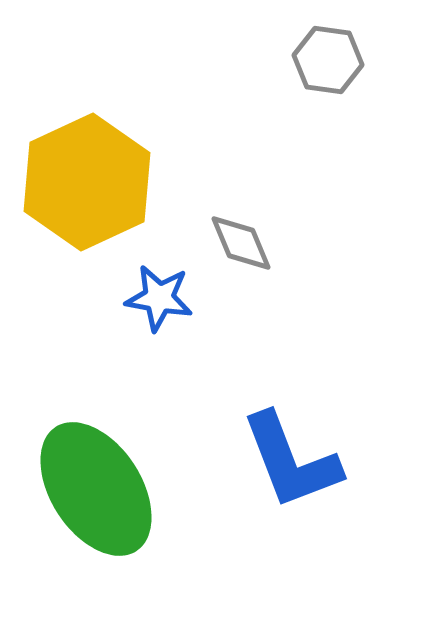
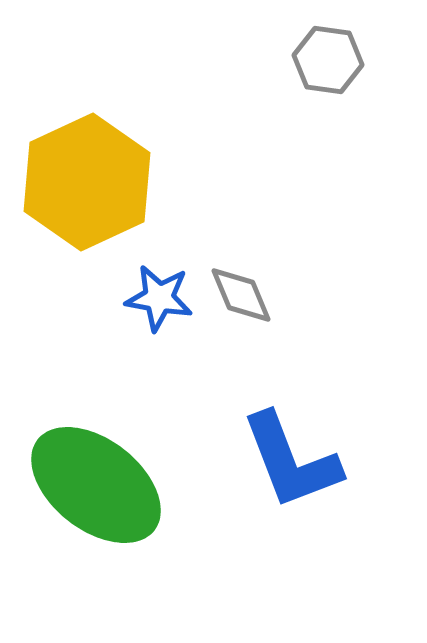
gray diamond: moved 52 px down
green ellipse: moved 4 px up; rotated 19 degrees counterclockwise
